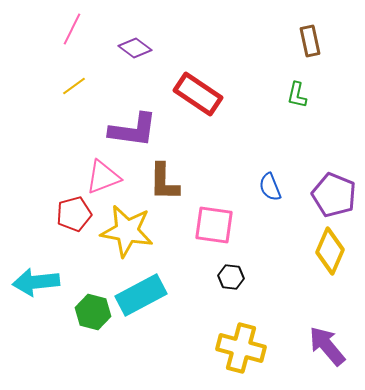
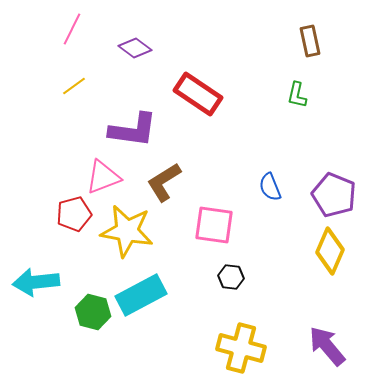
brown L-shape: rotated 57 degrees clockwise
